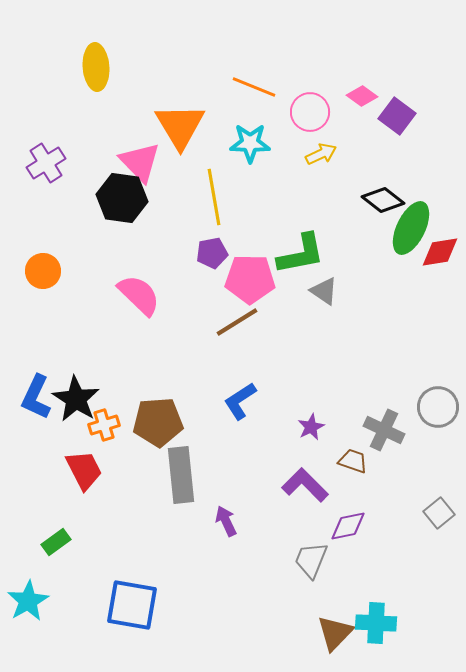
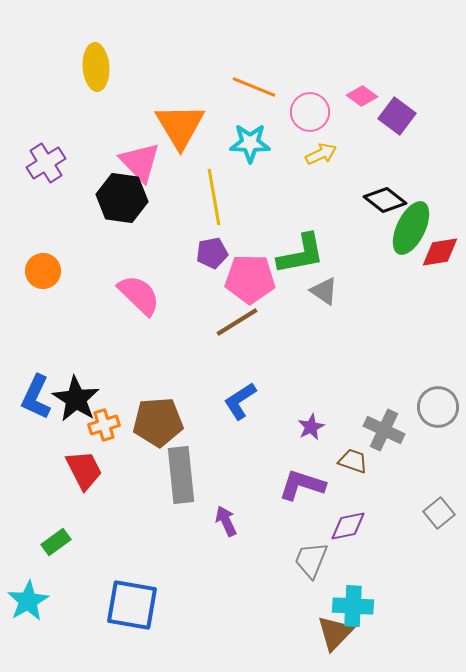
black diamond at (383, 200): moved 2 px right
purple L-shape at (305, 485): moved 3 px left; rotated 27 degrees counterclockwise
cyan cross at (376, 623): moved 23 px left, 17 px up
